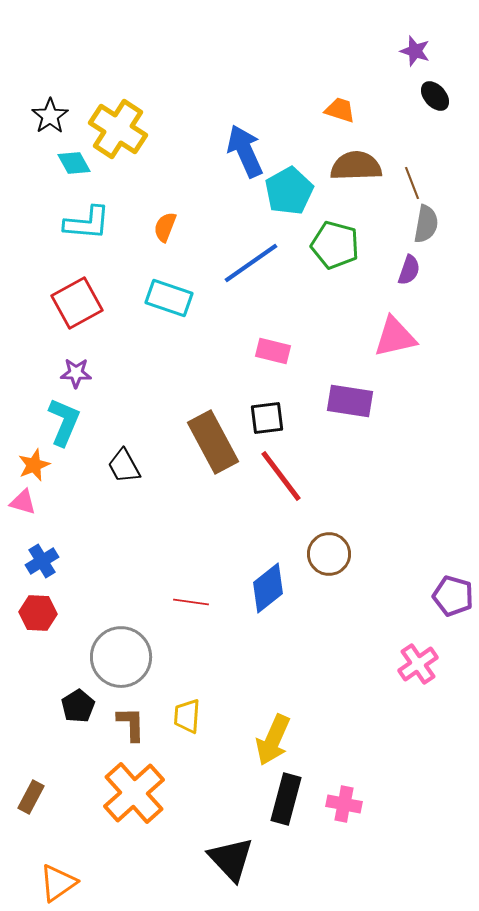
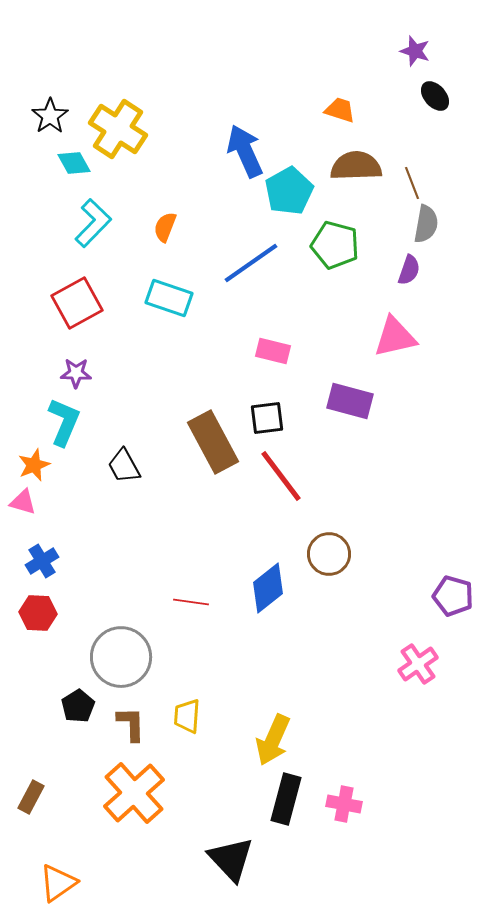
cyan L-shape at (87, 223): moved 6 px right; rotated 51 degrees counterclockwise
purple rectangle at (350, 401): rotated 6 degrees clockwise
